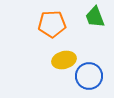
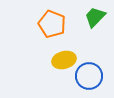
green trapezoid: rotated 65 degrees clockwise
orange pentagon: rotated 24 degrees clockwise
